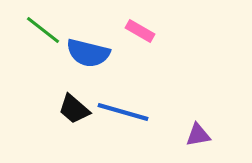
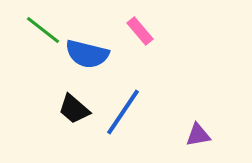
pink rectangle: rotated 20 degrees clockwise
blue semicircle: moved 1 px left, 1 px down
blue line: rotated 72 degrees counterclockwise
